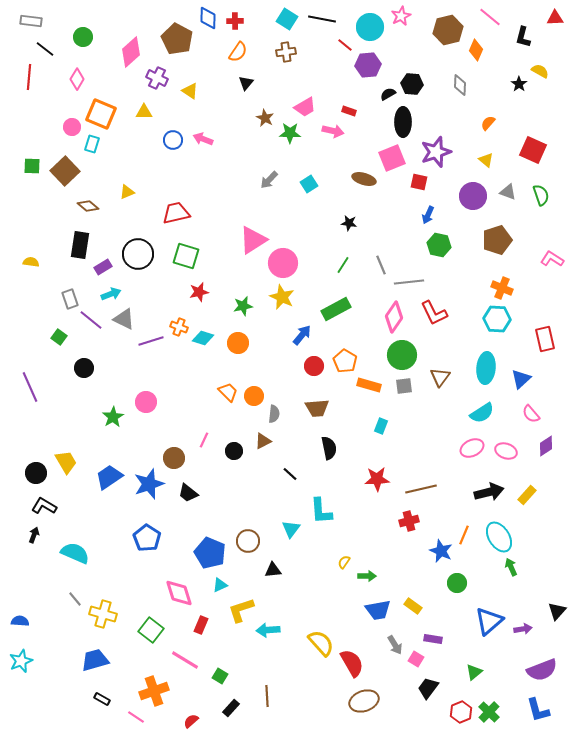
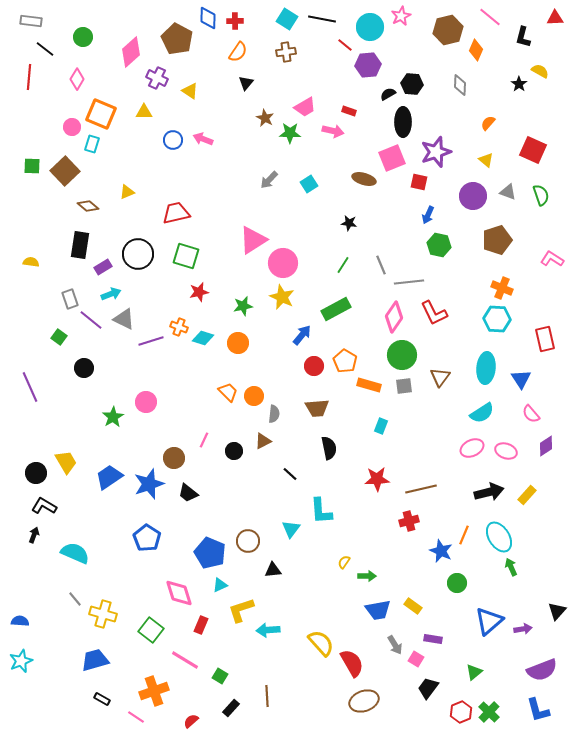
blue triangle at (521, 379): rotated 20 degrees counterclockwise
